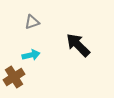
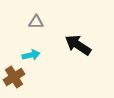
gray triangle: moved 4 px right; rotated 21 degrees clockwise
black arrow: rotated 12 degrees counterclockwise
